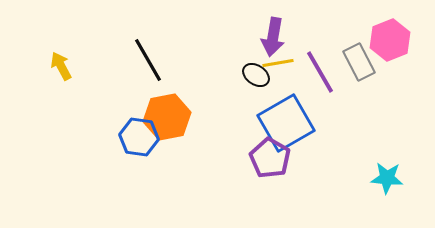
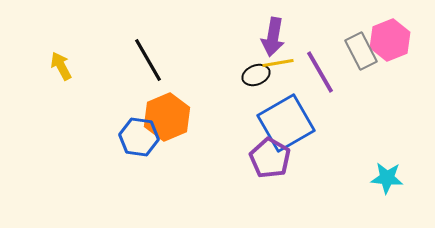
gray rectangle: moved 2 px right, 11 px up
black ellipse: rotated 56 degrees counterclockwise
orange hexagon: rotated 12 degrees counterclockwise
